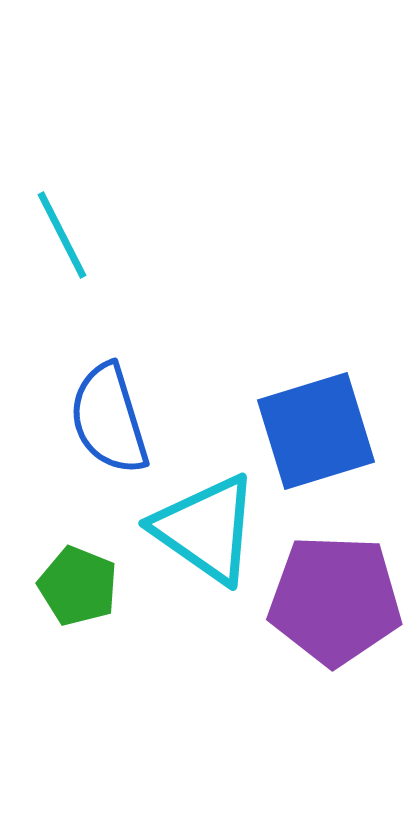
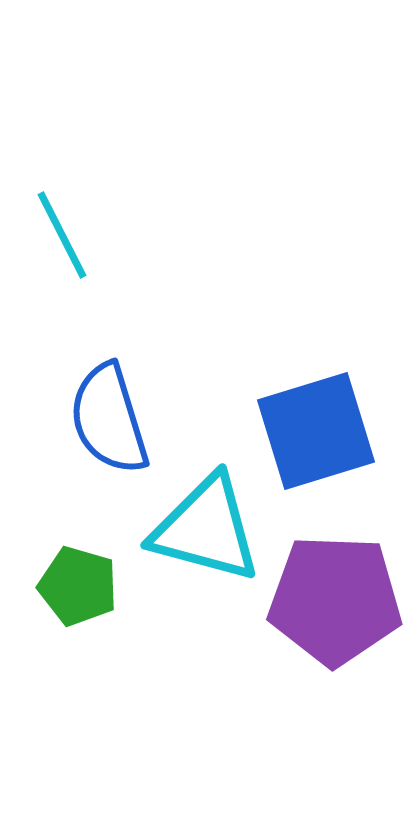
cyan triangle: rotated 20 degrees counterclockwise
green pentagon: rotated 6 degrees counterclockwise
